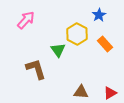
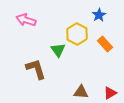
pink arrow: rotated 114 degrees counterclockwise
